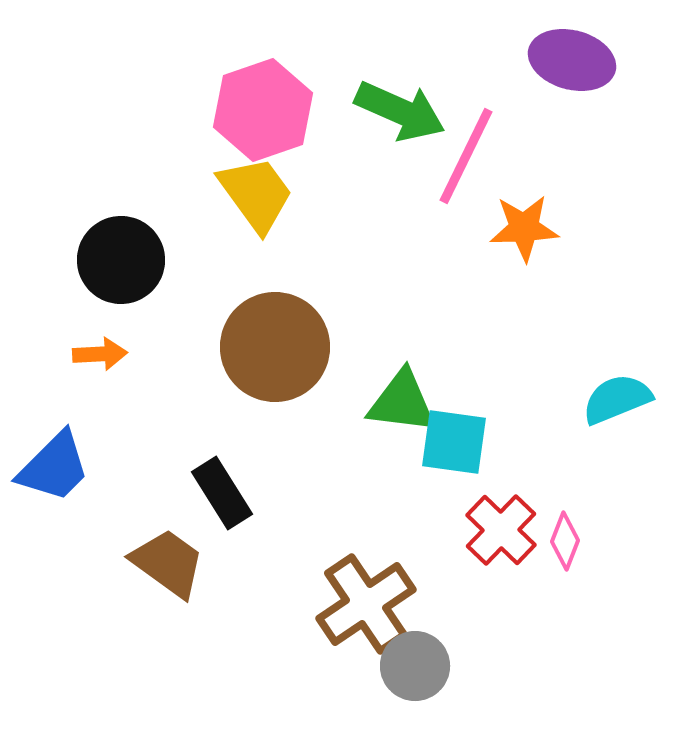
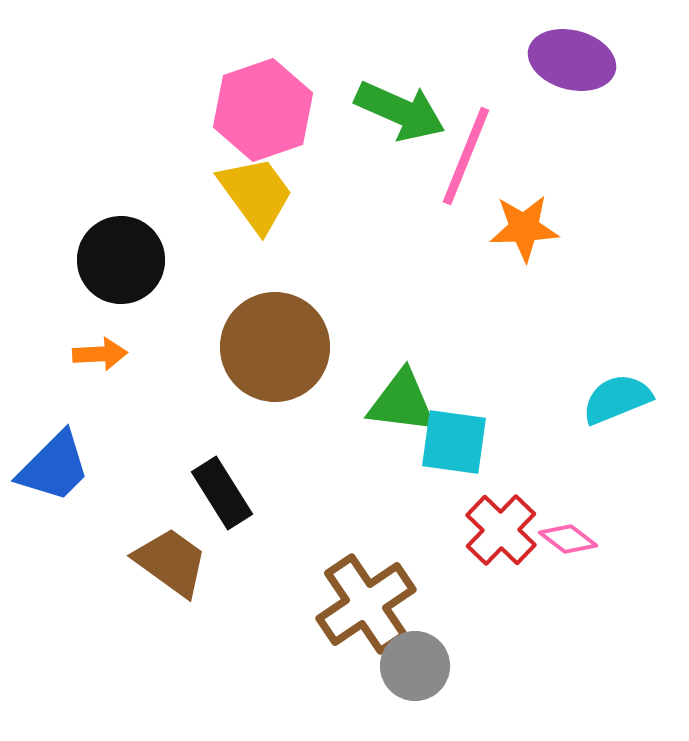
pink line: rotated 4 degrees counterclockwise
pink diamond: moved 3 px right, 2 px up; rotated 74 degrees counterclockwise
brown trapezoid: moved 3 px right, 1 px up
